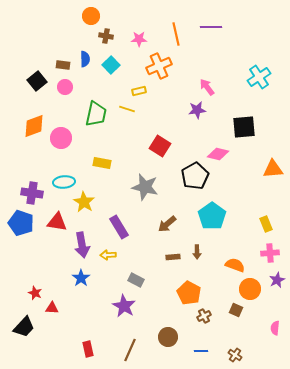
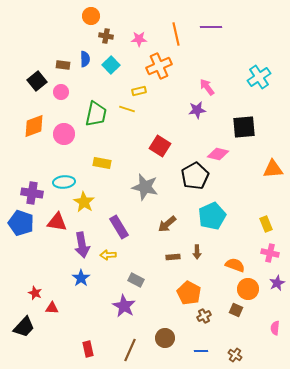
pink circle at (65, 87): moved 4 px left, 5 px down
pink circle at (61, 138): moved 3 px right, 4 px up
cyan pentagon at (212, 216): rotated 12 degrees clockwise
pink cross at (270, 253): rotated 18 degrees clockwise
purple star at (277, 280): moved 3 px down
orange circle at (250, 289): moved 2 px left
brown circle at (168, 337): moved 3 px left, 1 px down
